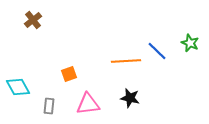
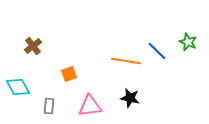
brown cross: moved 26 px down
green star: moved 2 px left, 1 px up
orange line: rotated 12 degrees clockwise
pink triangle: moved 2 px right, 2 px down
